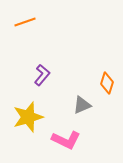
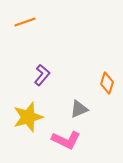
gray triangle: moved 3 px left, 4 px down
